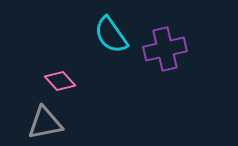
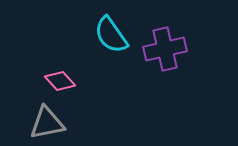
gray triangle: moved 2 px right
